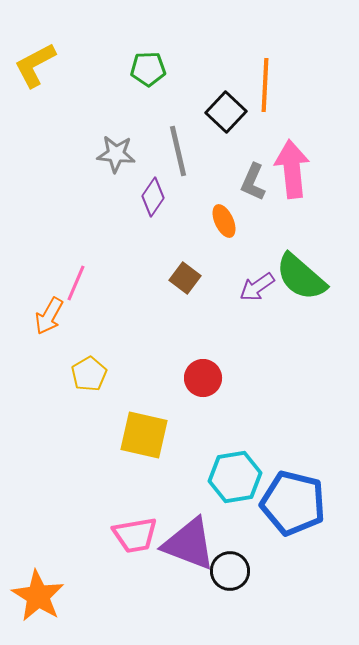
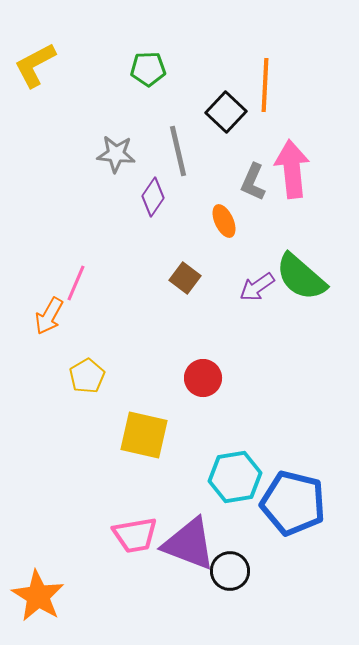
yellow pentagon: moved 2 px left, 2 px down
